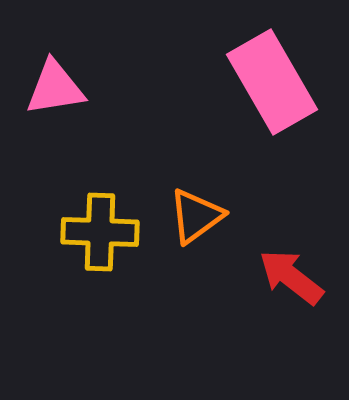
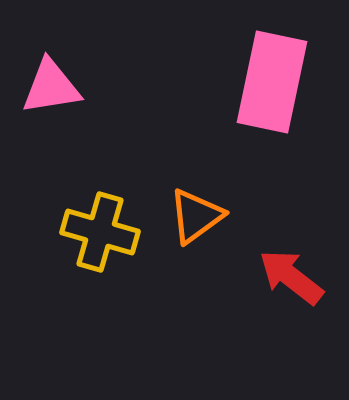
pink rectangle: rotated 42 degrees clockwise
pink triangle: moved 4 px left, 1 px up
yellow cross: rotated 14 degrees clockwise
